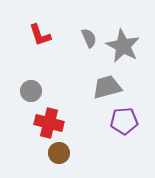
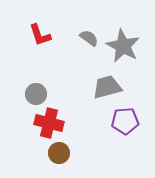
gray semicircle: rotated 30 degrees counterclockwise
gray circle: moved 5 px right, 3 px down
purple pentagon: moved 1 px right
